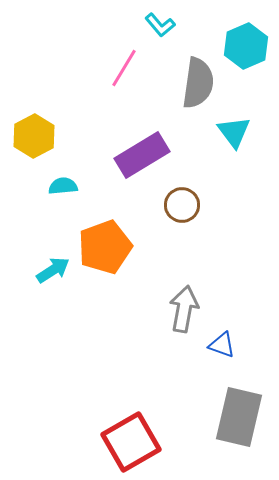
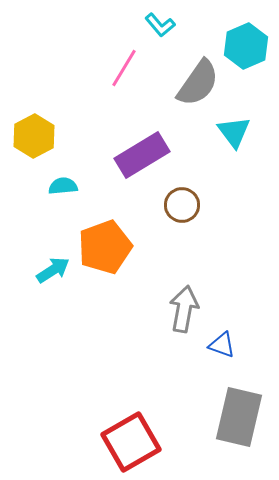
gray semicircle: rotated 27 degrees clockwise
